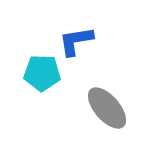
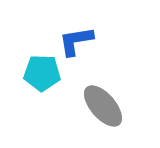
gray ellipse: moved 4 px left, 2 px up
